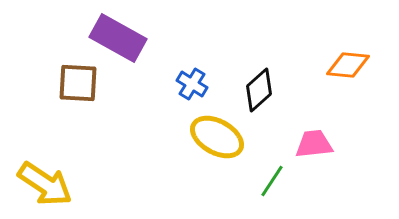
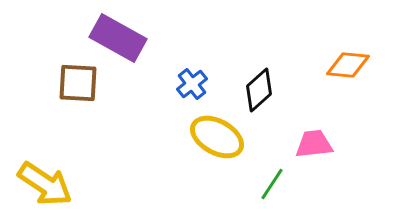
blue cross: rotated 20 degrees clockwise
green line: moved 3 px down
